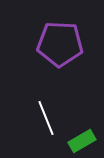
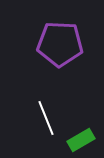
green rectangle: moved 1 px left, 1 px up
